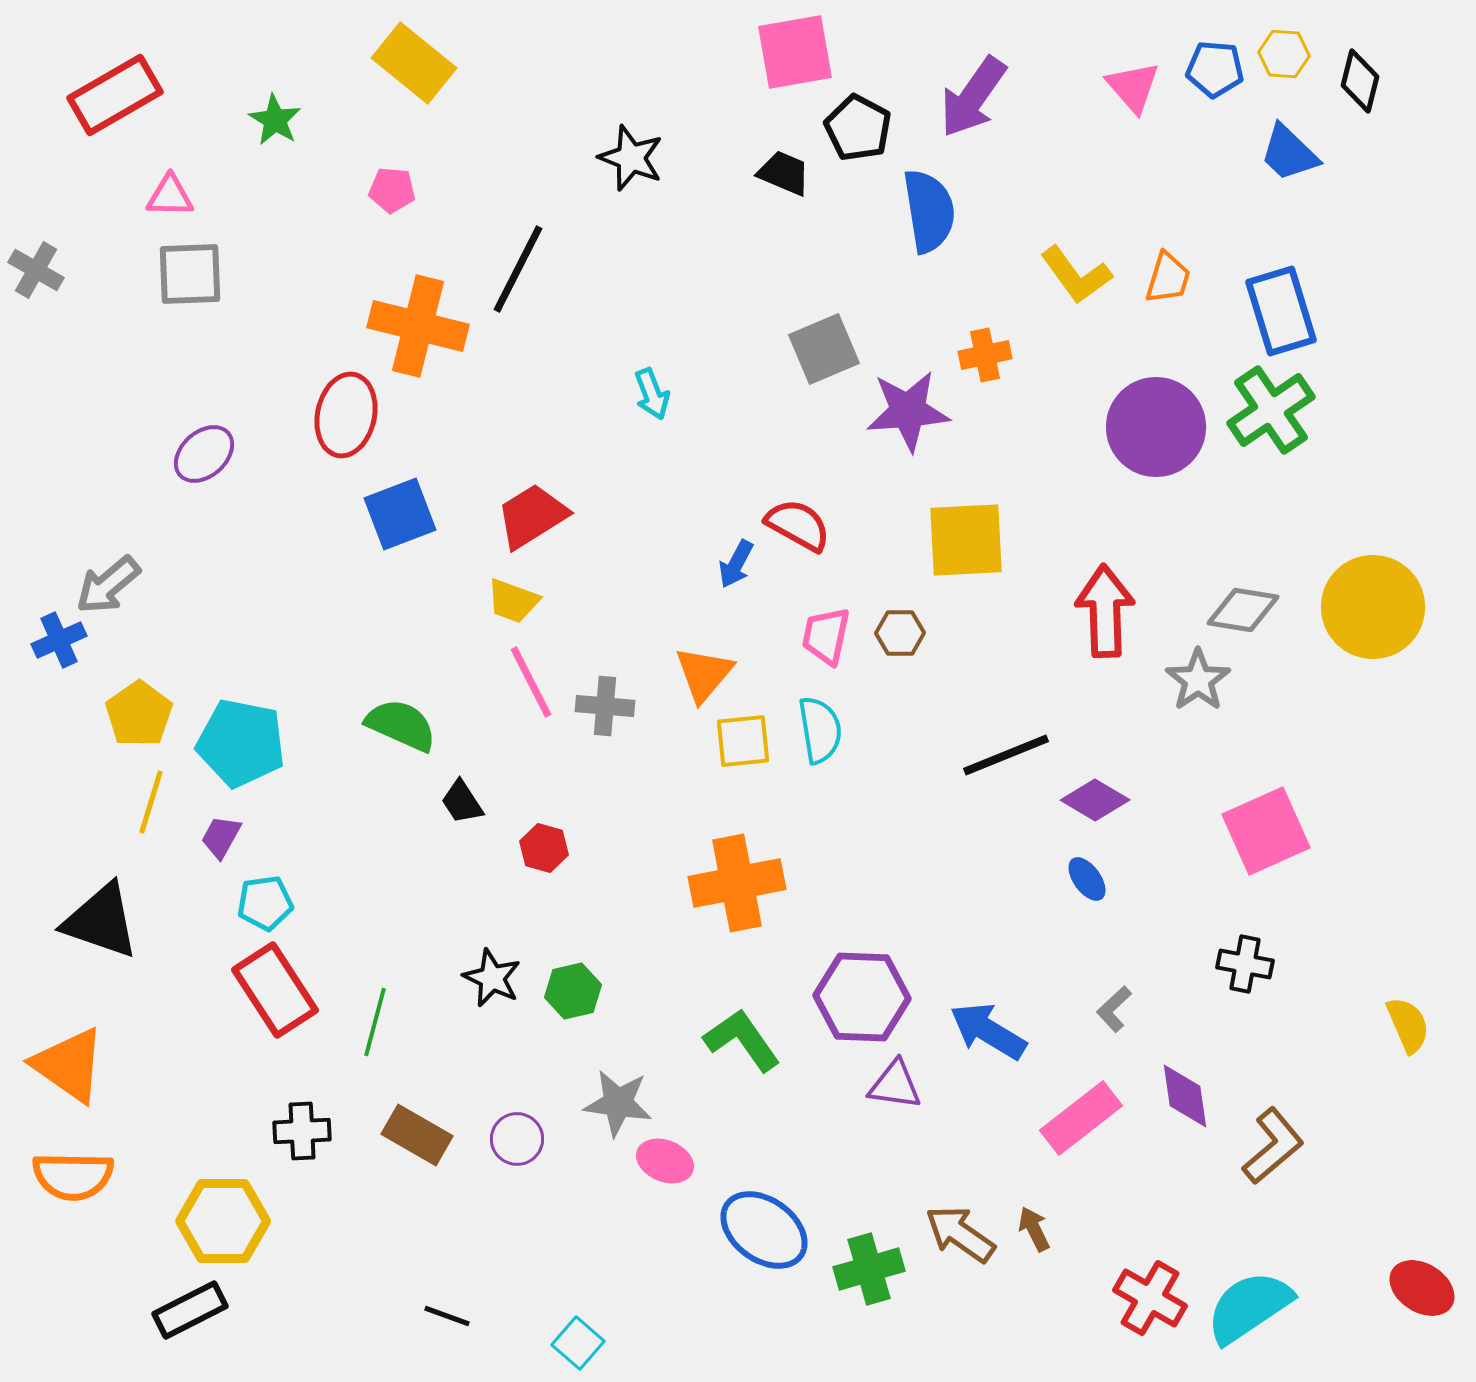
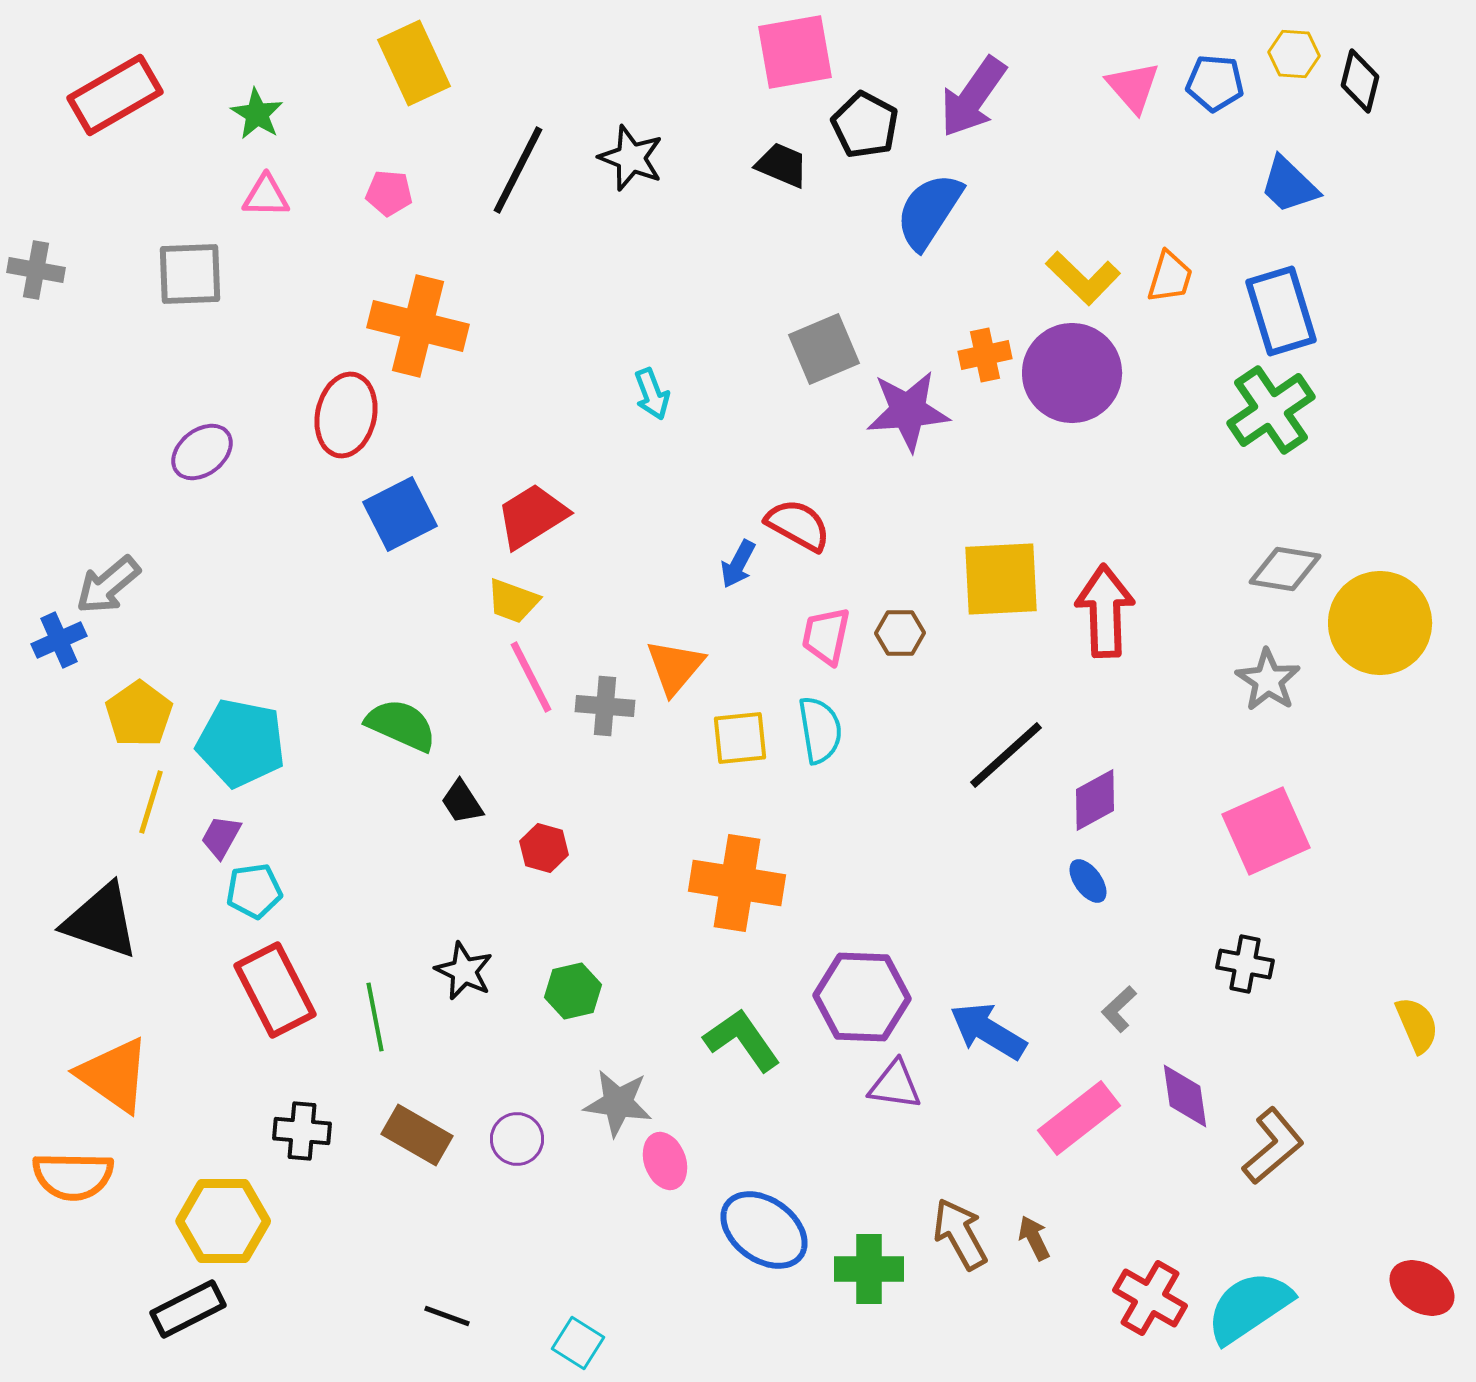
yellow hexagon at (1284, 54): moved 10 px right
yellow rectangle at (414, 63): rotated 26 degrees clockwise
blue pentagon at (1215, 69): moved 14 px down
green star at (275, 120): moved 18 px left, 6 px up
black pentagon at (858, 128): moved 7 px right, 3 px up
blue trapezoid at (1289, 153): moved 32 px down
black trapezoid at (784, 173): moved 2 px left, 8 px up
pink pentagon at (392, 190): moved 3 px left, 3 px down
pink triangle at (170, 196): moved 96 px right
blue semicircle at (929, 211): rotated 138 degrees counterclockwise
black line at (518, 269): moved 99 px up
gray cross at (36, 270): rotated 20 degrees counterclockwise
yellow L-shape at (1076, 275): moved 7 px right, 3 px down; rotated 10 degrees counterclockwise
orange trapezoid at (1168, 278): moved 2 px right, 1 px up
purple circle at (1156, 427): moved 84 px left, 54 px up
purple ellipse at (204, 454): moved 2 px left, 2 px up; rotated 4 degrees clockwise
blue square at (400, 514): rotated 6 degrees counterclockwise
yellow square at (966, 540): moved 35 px right, 39 px down
blue arrow at (736, 564): moved 2 px right
yellow circle at (1373, 607): moved 7 px right, 16 px down
gray diamond at (1243, 610): moved 42 px right, 41 px up
orange triangle at (704, 674): moved 29 px left, 7 px up
gray star at (1198, 680): moved 70 px right; rotated 4 degrees counterclockwise
pink line at (531, 682): moved 5 px up
yellow square at (743, 741): moved 3 px left, 3 px up
black line at (1006, 755): rotated 20 degrees counterclockwise
purple diamond at (1095, 800): rotated 60 degrees counterclockwise
blue ellipse at (1087, 879): moved 1 px right, 2 px down
orange cross at (737, 883): rotated 20 degrees clockwise
cyan pentagon at (265, 903): moved 11 px left, 12 px up
black star at (492, 978): moved 28 px left, 7 px up
red rectangle at (275, 990): rotated 6 degrees clockwise
gray L-shape at (1114, 1009): moved 5 px right
green line at (375, 1022): moved 5 px up; rotated 26 degrees counterclockwise
yellow semicircle at (1408, 1025): moved 9 px right
orange triangle at (69, 1065): moved 45 px right, 10 px down
pink rectangle at (1081, 1118): moved 2 px left
black cross at (302, 1131): rotated 8 degrees clockwise
pink ellipse at (665, 1161): rotated 48 degrees clockwise
brown arrow at (1034, 1229): moved 9 px down
brown arrow at (960, 1234): rotated 26 degrees clockwise
green cross at (869, 1269): rotated 16 degrees clockwise
black rectangle at (190, 1310): moved 2 px left, 1 px up
cyan square at (578, 1343): rotated 9 degrees counterclockwise
